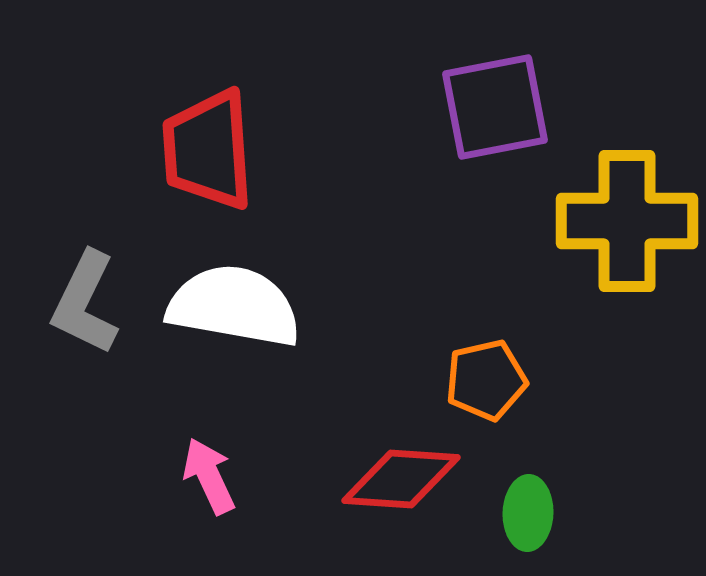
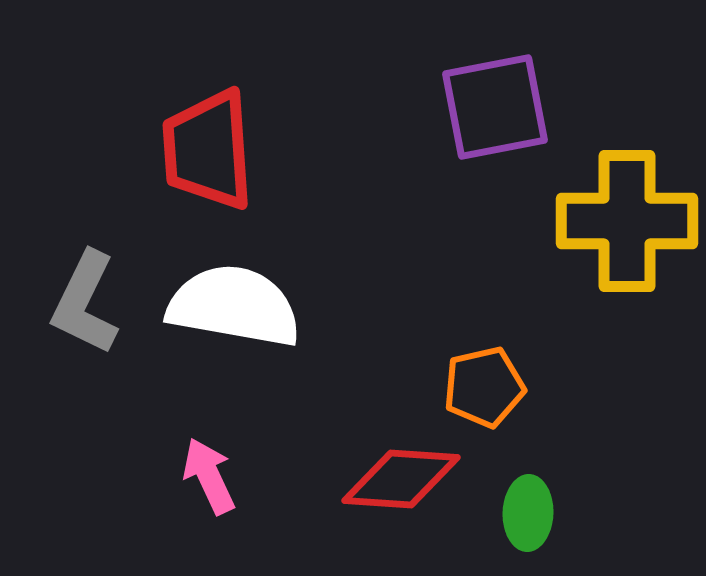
orange pentagon: moved 2 px left, 7 px down
